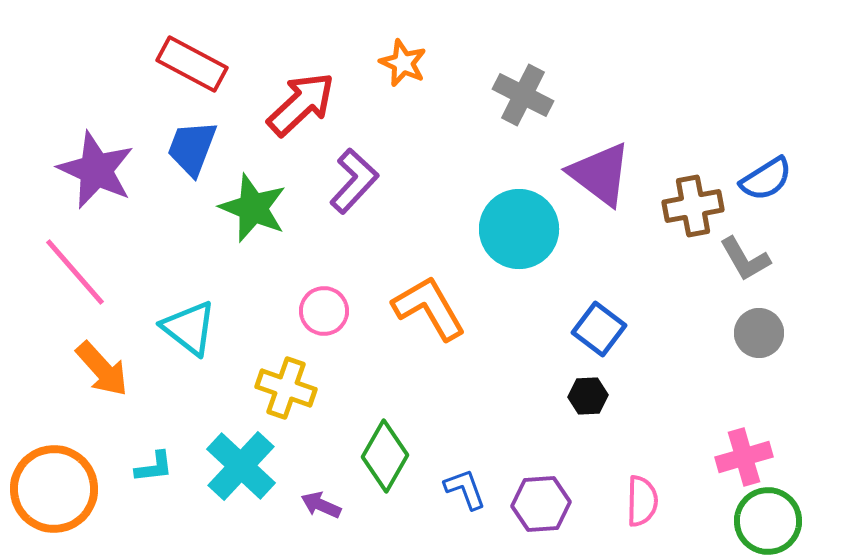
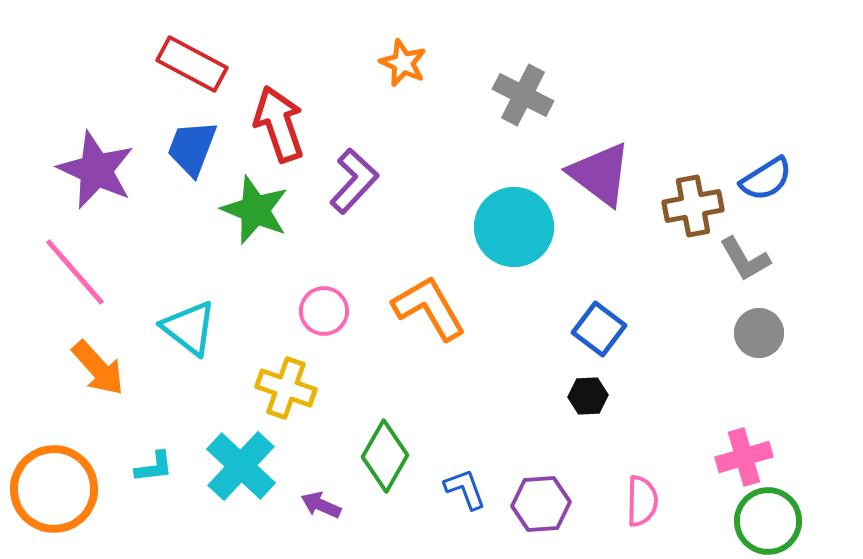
red arrow: moved 22 px left, 20 px down; rotated 66 degrees counterclockwise
green star: moved 2 px right, 2 px down
cyan circle: moved 5 px left, 2 px up
orange arrow: moved 4 px left, 1 px up
